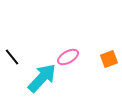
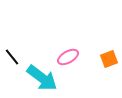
cyan arrow: rotated 84 degrees clockwise
